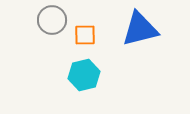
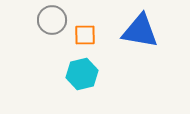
blue triangle: moved 2 px down; rotated 24 degrees clockwise
cyan hexagon: moved 2 px left, 1 px up
